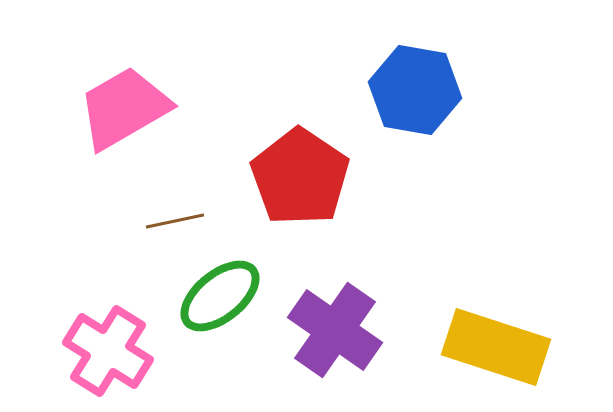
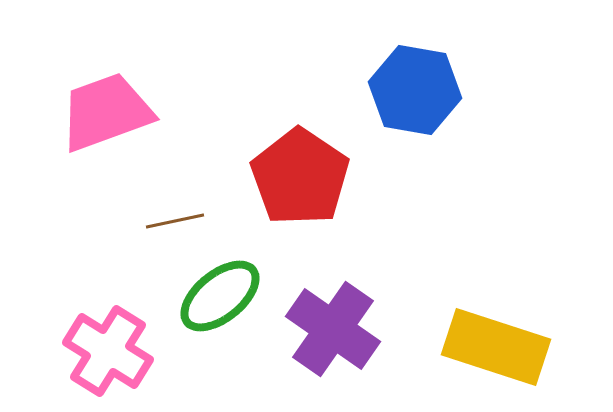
pink trapezoid: moved 18 px left, 4 px down; rotated 10 degrees clockwise
purple cross: moved 2 px left, 1 px up
